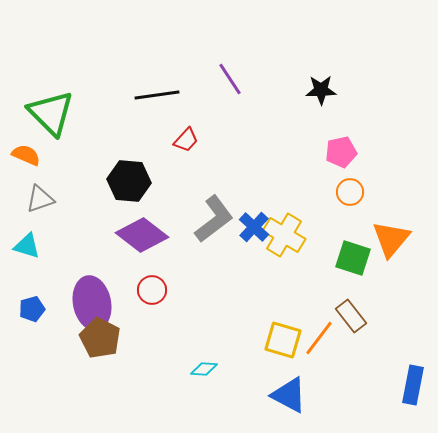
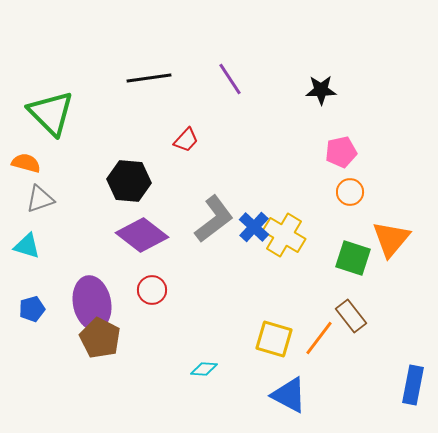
black line: moved 8 px left, 17 px up
orange semicircle: moved 8 px down; rotated 8 degrees counterclockwise
yellow square: moved 9 px left, 1 px up
